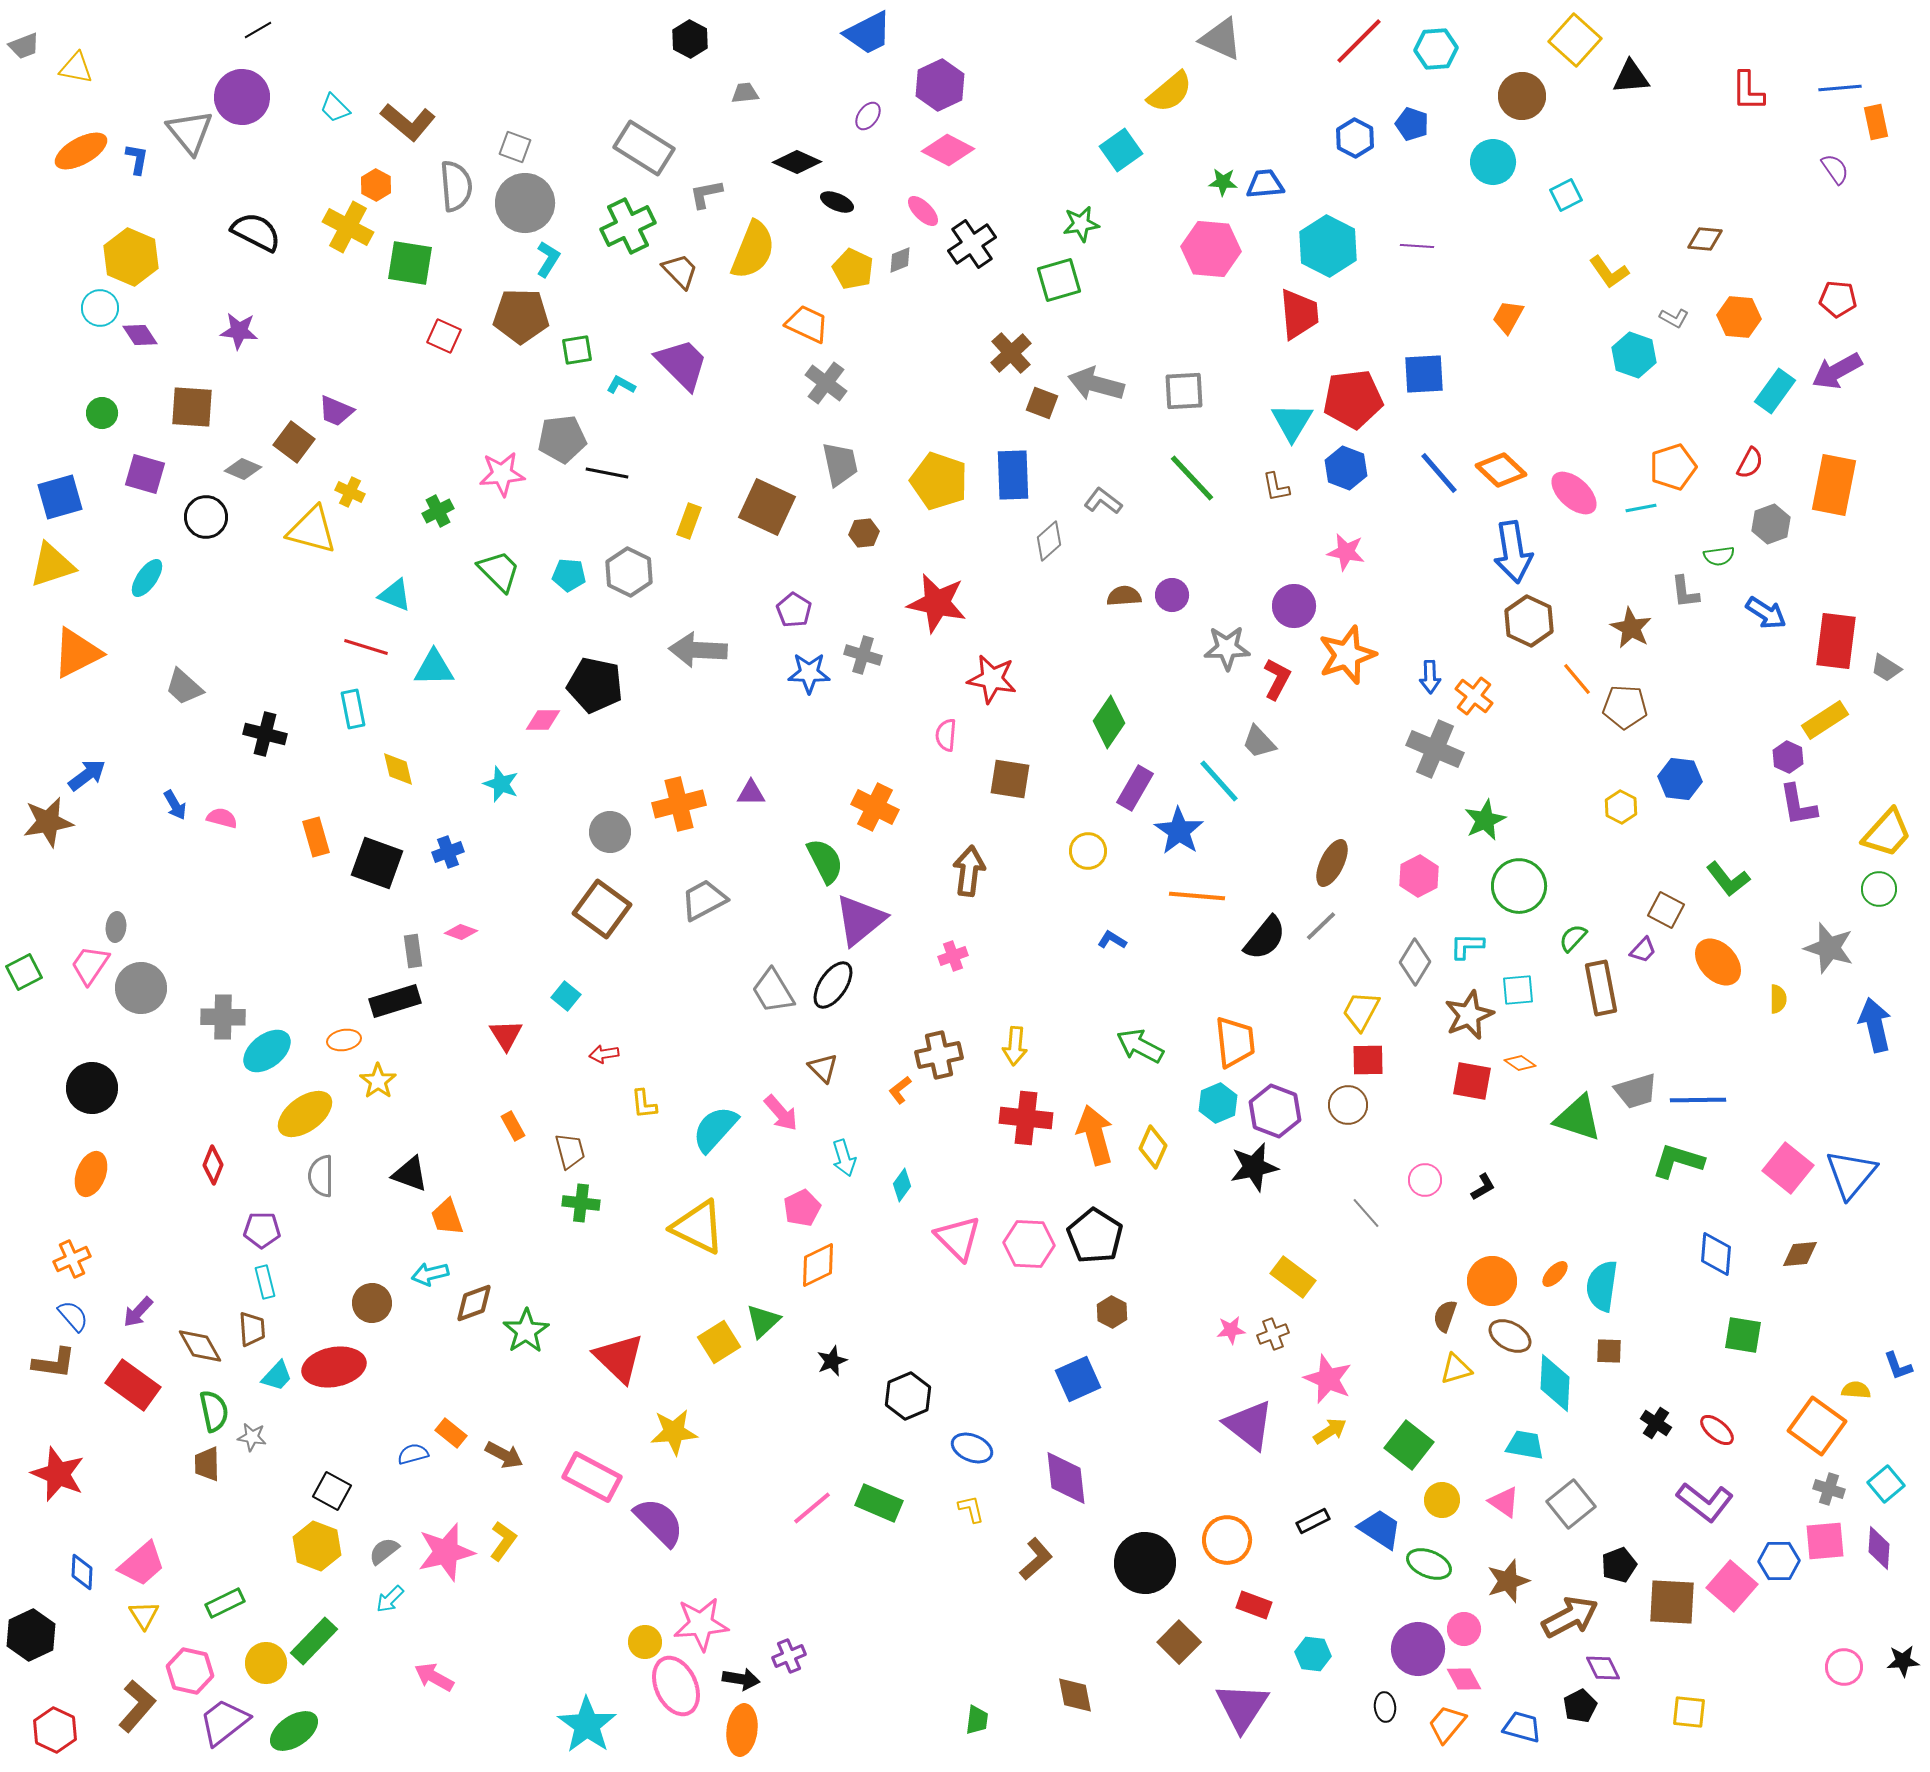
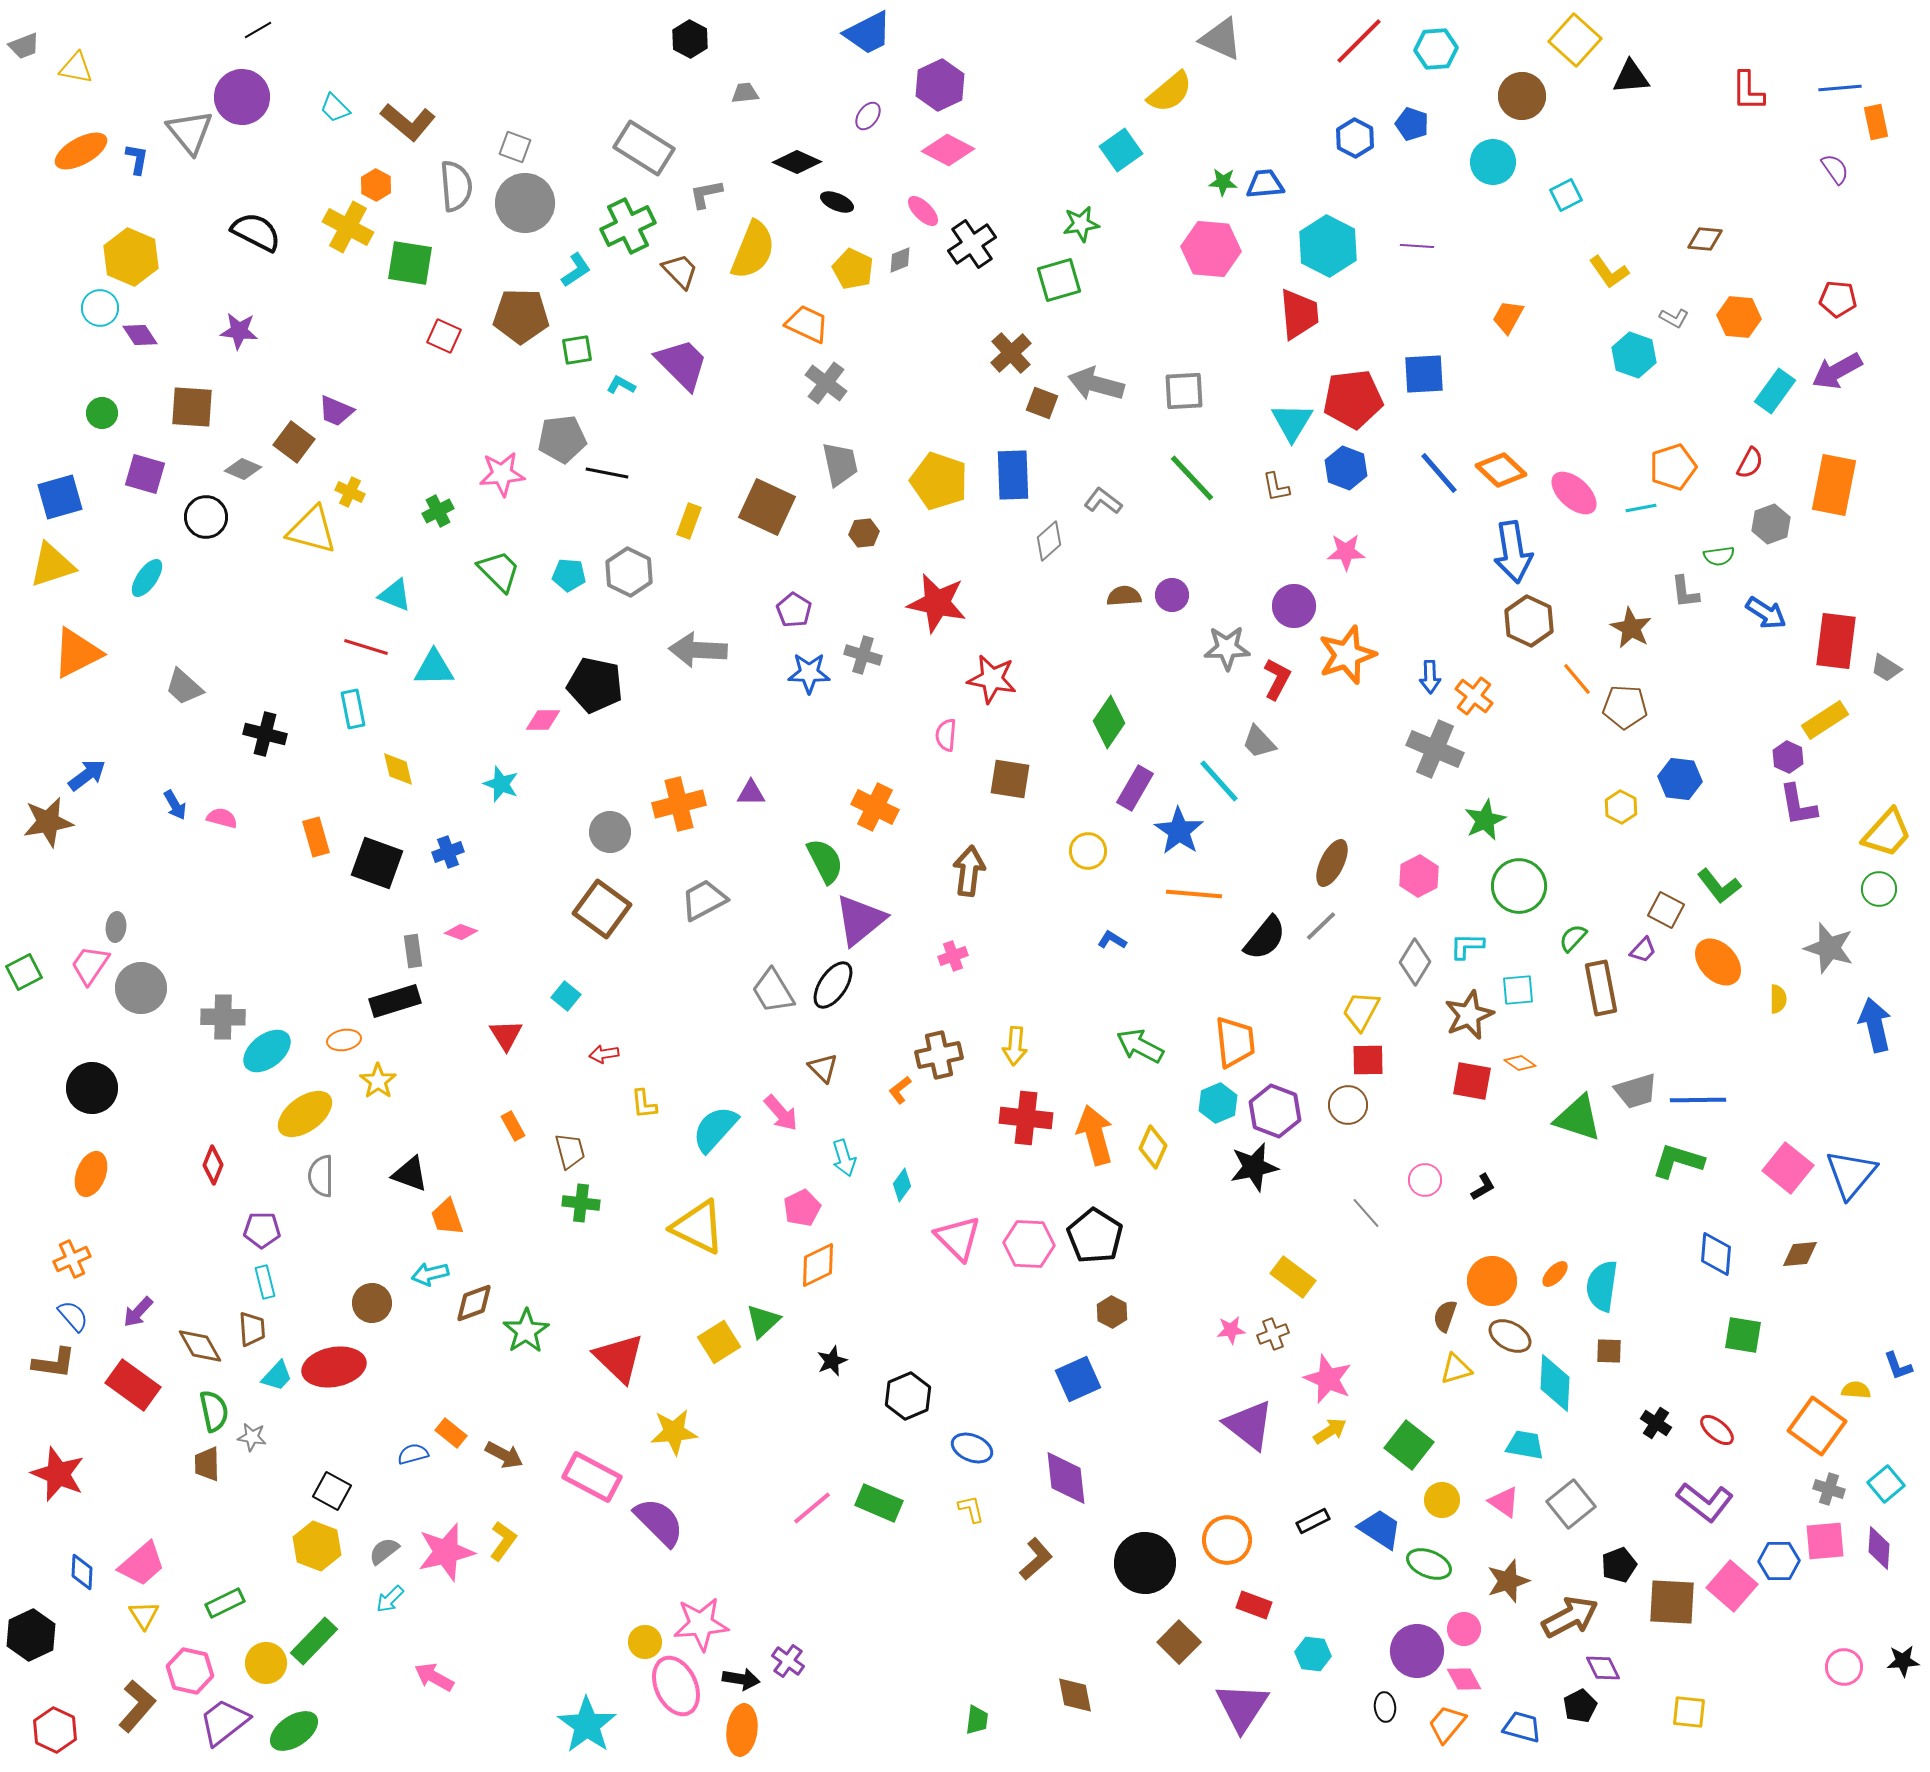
cyan L-shape at (548, 259): moved 28 px right, 11 px down; rotated 24 degrees clockwise
pink star at (1346, 552): rotated 12 degrees counterclockwise
green L-shape at (1728, 879): moved 9 px left, 7 px down
orange line at (1197, 896): moved 3 px left, 2 px up
purple circle at (1418, 1649): moved 1 px left, 2 px down
purple cross at (789, 1656): moved 1 px left, 5 px down; rotated 32 degrees counterclockwise
